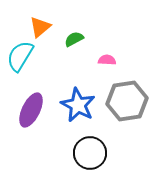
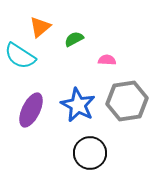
cyan semicircle: rotated 88 degrees counterclockwise
